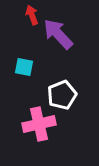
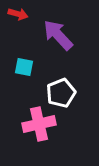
red arrow: moved 14 px left, 1 px up; rotated 126 degrees clockwise
purple arrow: moved 1 px down
white pentagon: moved 1 px left, 2 px up
